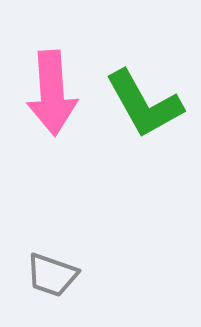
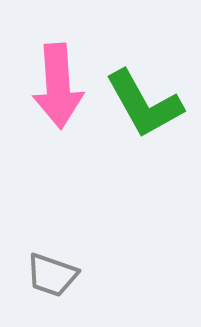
pink arrow: moved 6 px right, 7 px up
